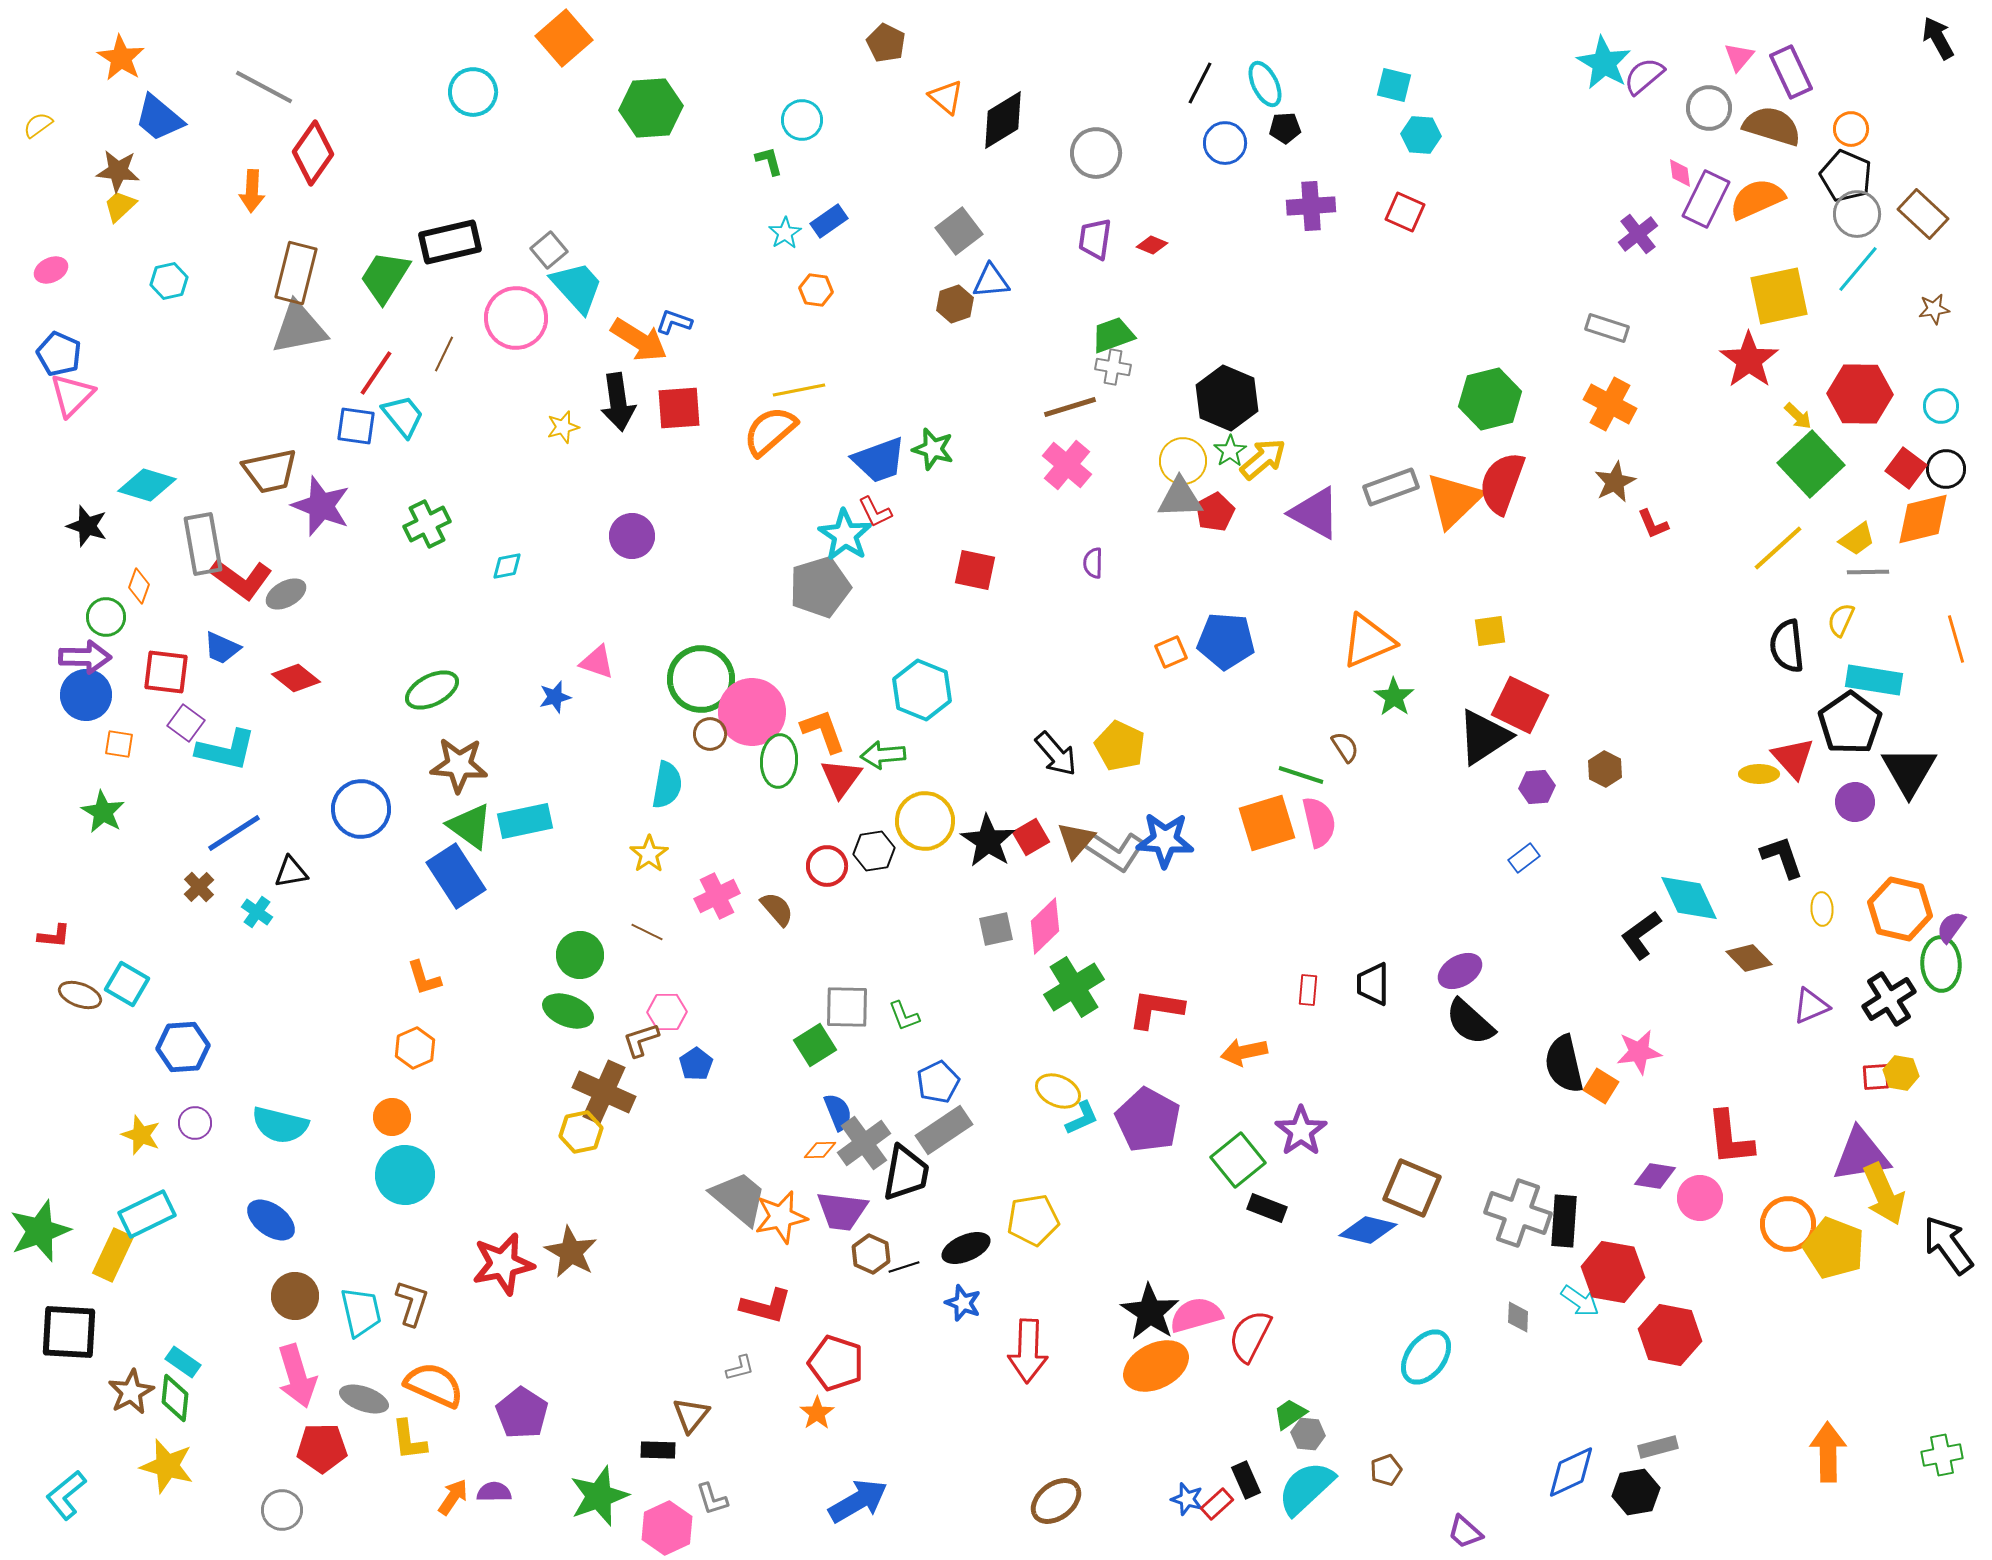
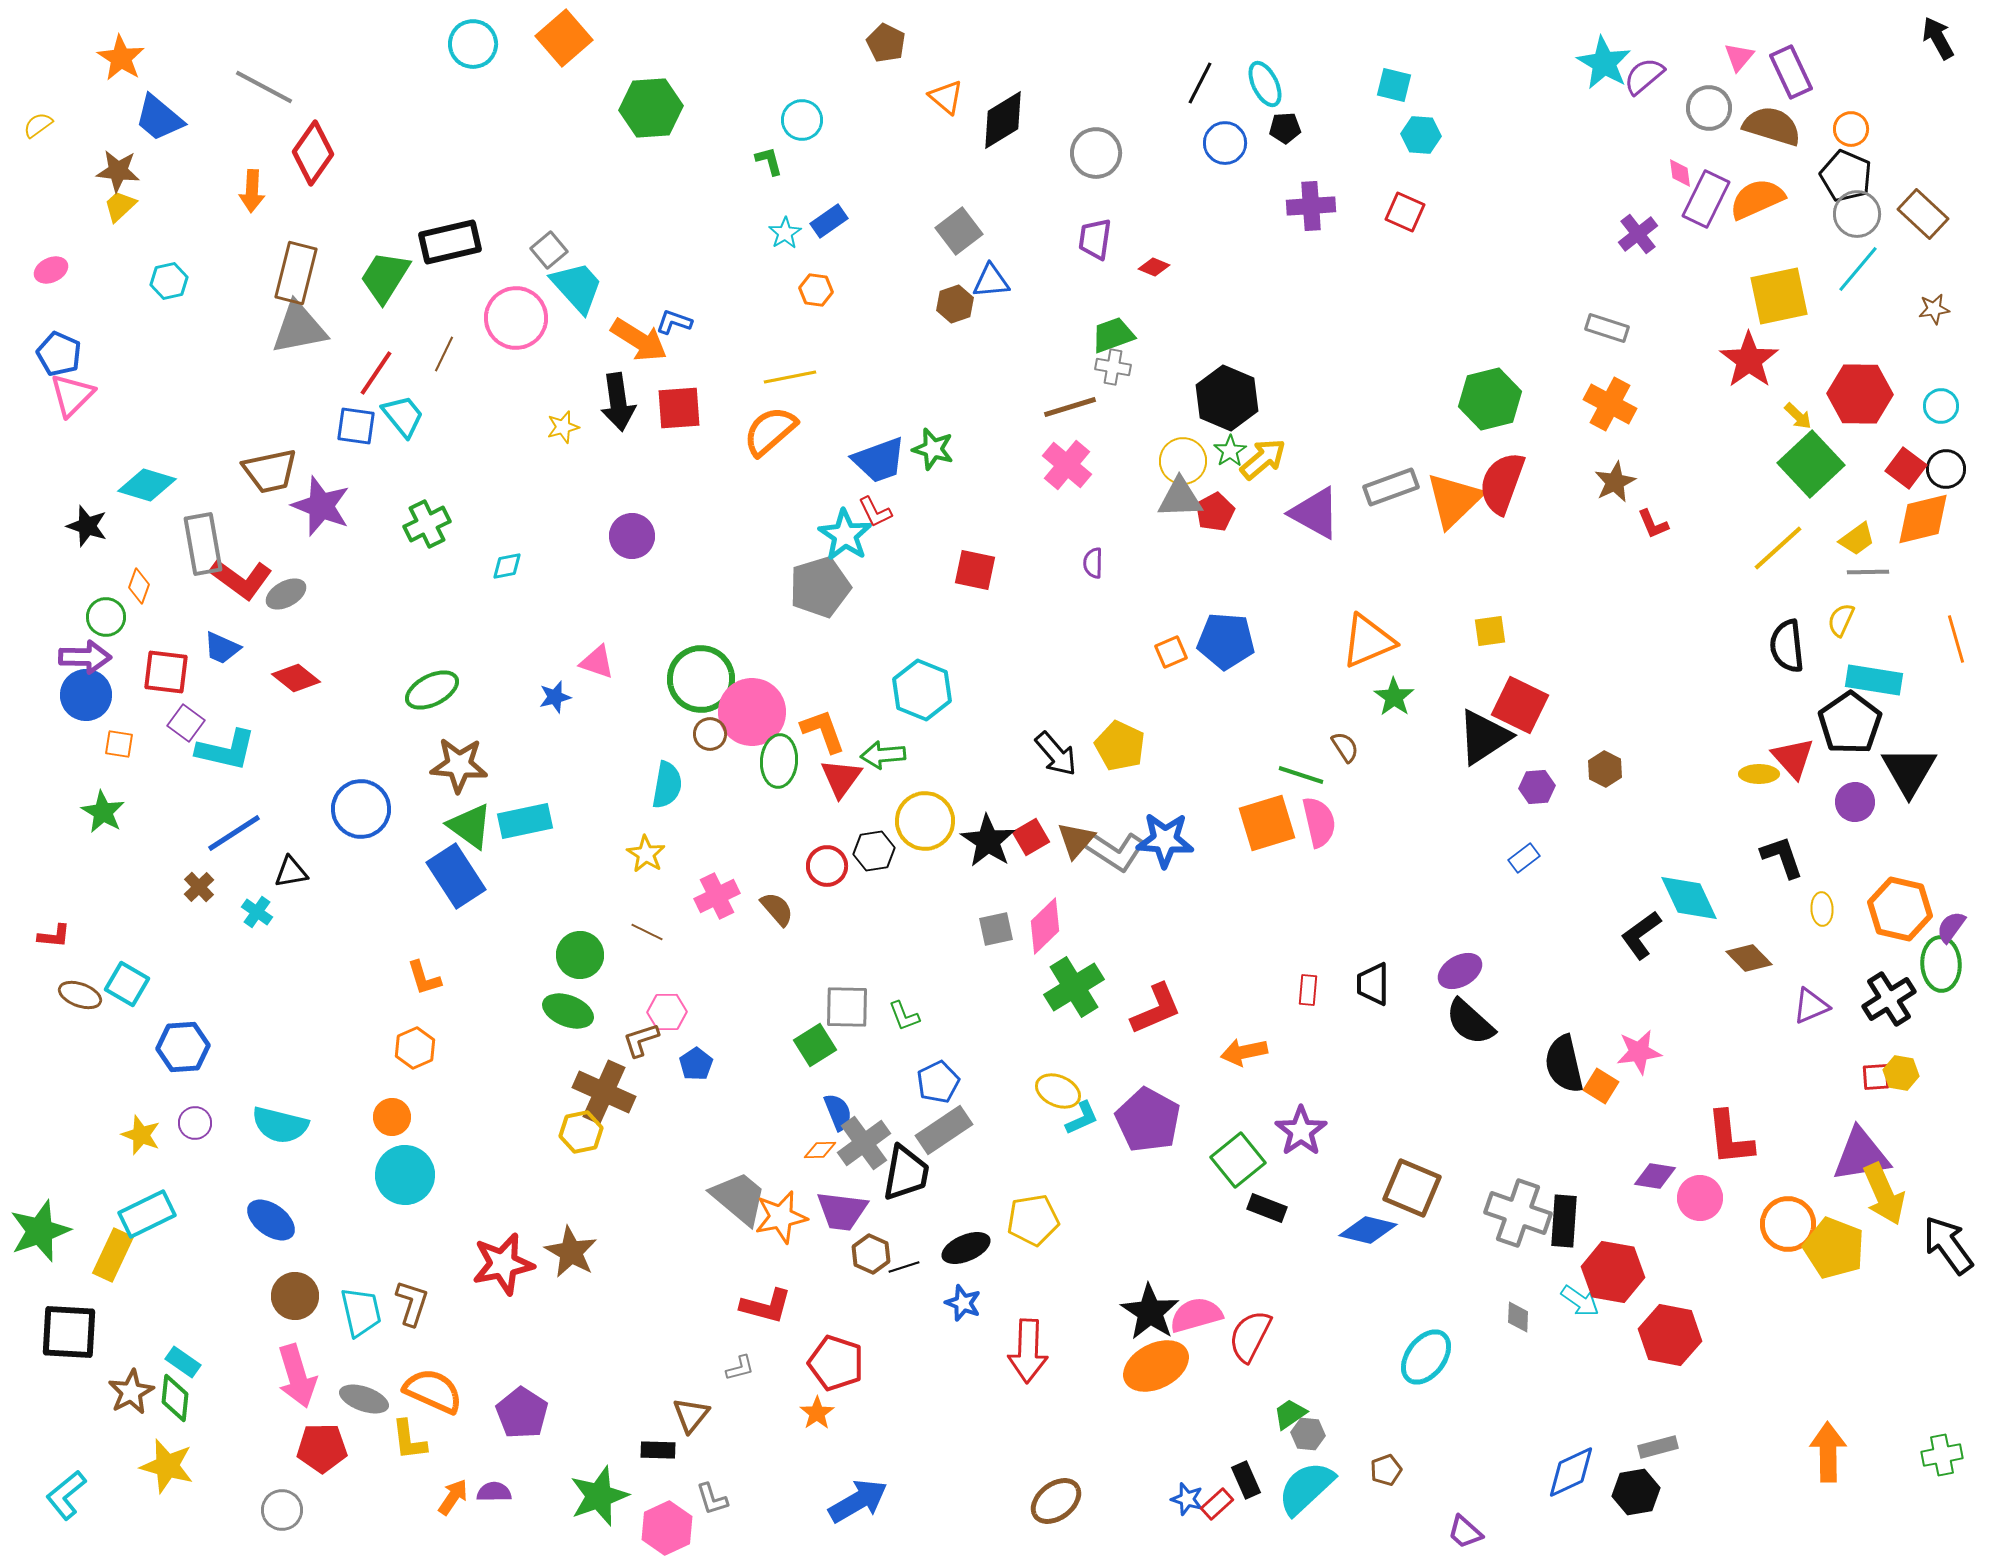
cyan circle at (473, 92): moved 48 px up
red diamond at (1152, 245): moved 2 px right, 22 px down
yellow line at (799, 390): moved 9 px left, 13 px up
yellow star at (649, 854): moved 3 px left; rotated 6 degrees counterclockwise
red L-shape at (1156, 1009): rotated 148 degrees clockwise
orange semicircle at (434, 1385): moved 1 px left, 6 px down
